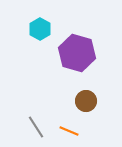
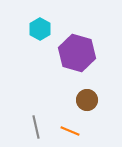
brown circle: moved 1 px right, 1 px up
gray line: rotated 20 degrees clockwise
orange line: moved 1 px right
